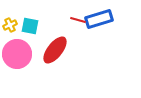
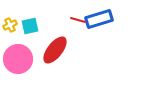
cyan square: rotated 24 degrees counterclockwise
pink circle: moved 1 px right, 5 px down
